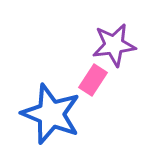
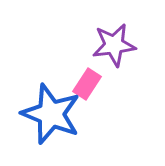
pink rectangle: moved 6 px left, 4 px down
